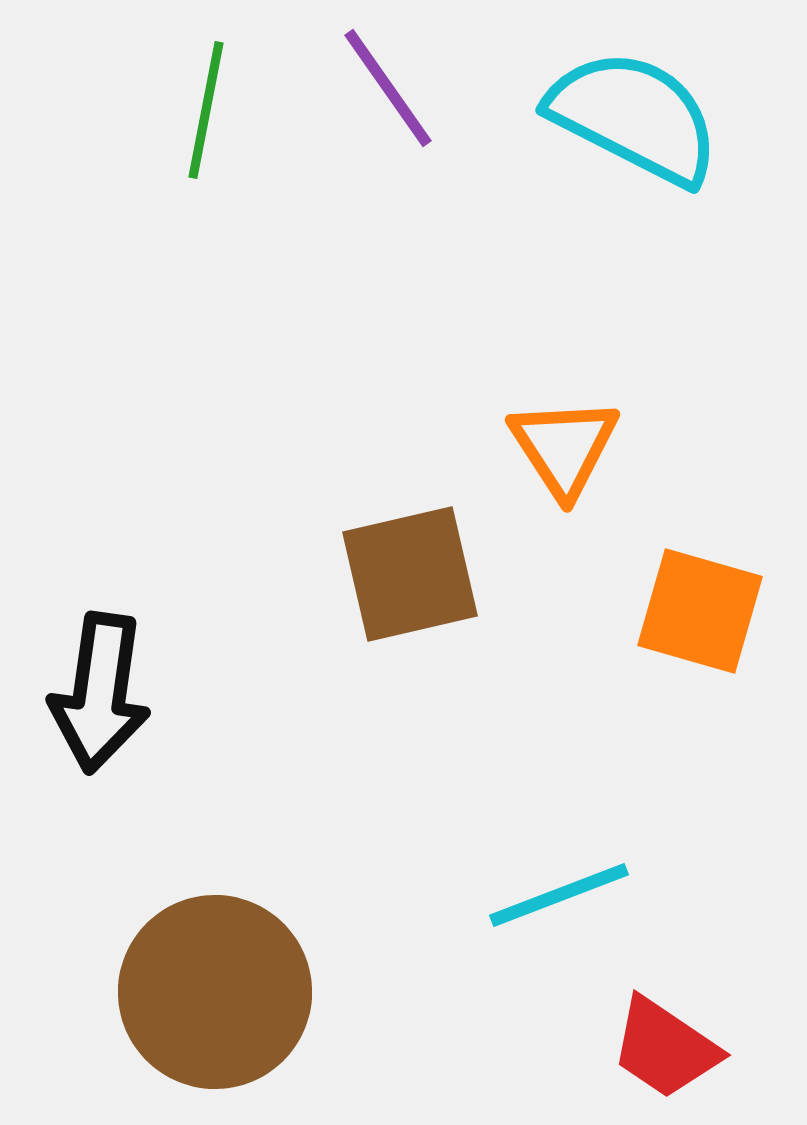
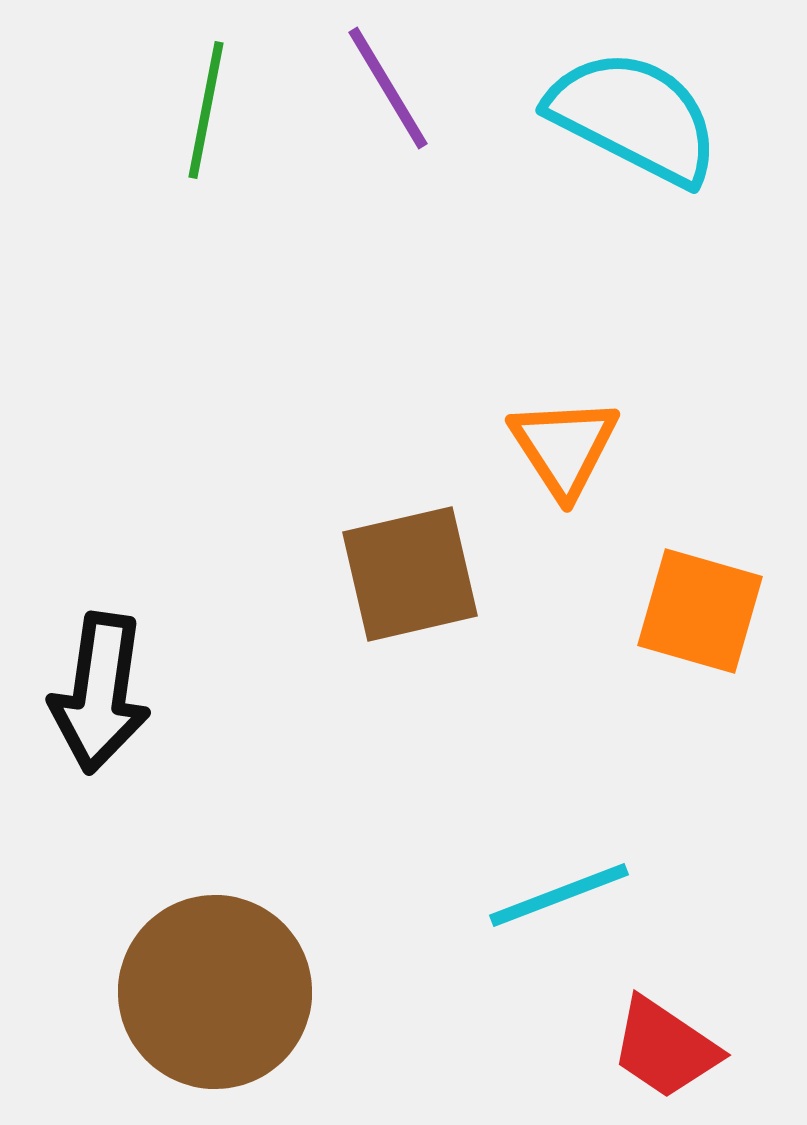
purple line: rotated 4 degrees clockwise
